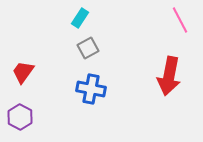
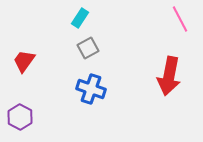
pink line: moved 1 px up
red trapezoid: moved 1 px right, 11 px up
blue cross: rotated 8 degrees clockwise
